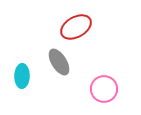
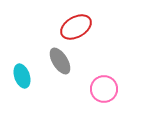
gray ellipse: moved 1 px right, 1 px up
cyan ellipse: rotated 20 degrees counterclockwise
